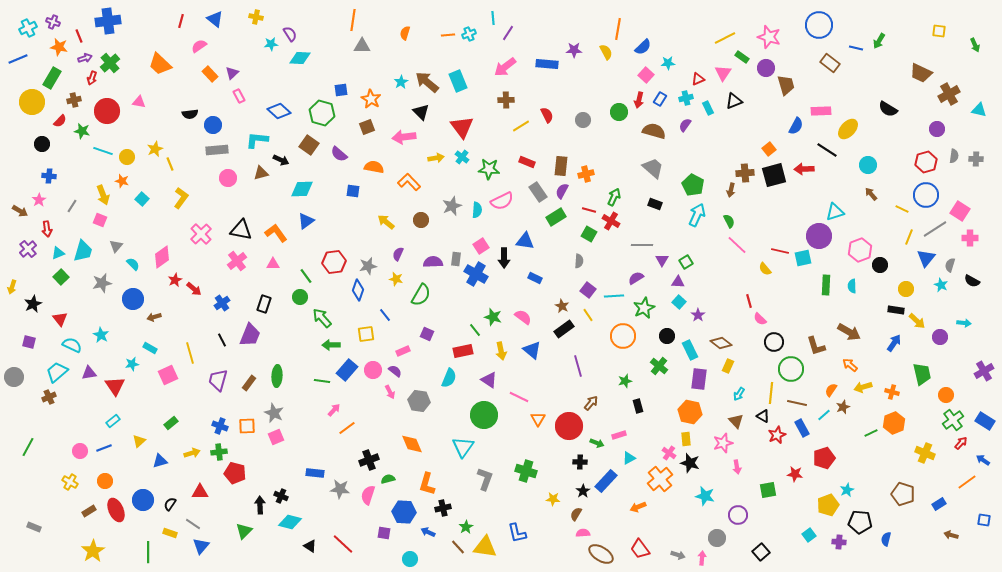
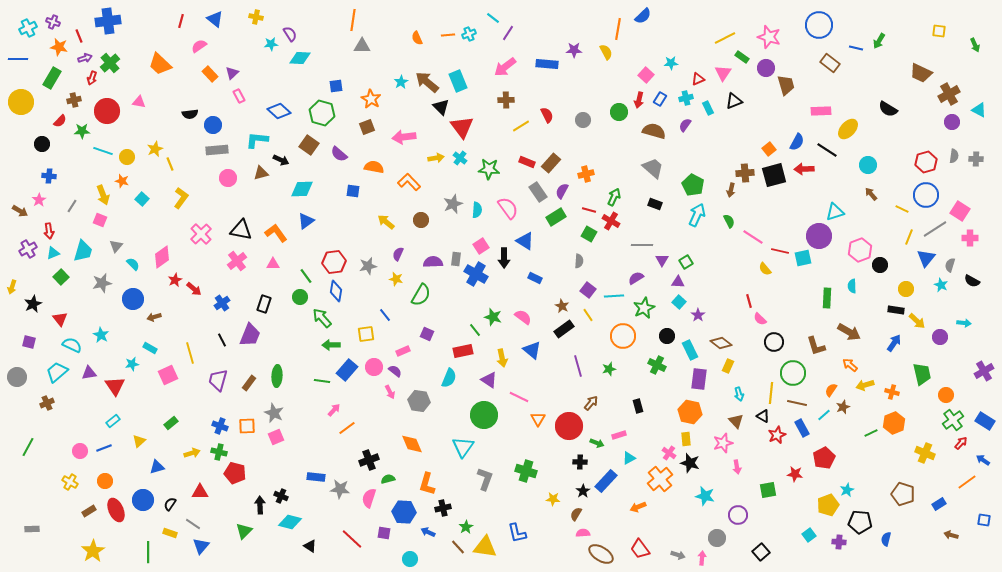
cyan line at (493, 18): rotated 48 degrees counterclockwise
orange semicircle at (405, 33): moved 12 px right, 5 px down; rotated 40 degrees counterclockwise
blue semicircle at (643, 47): moved 31 px up
blue line at (18, 59): rotated 24 degrees clockwise
cyan star at (668, 63): moved 3 px right
blue square at (341, 90): moved 5 px left, 4 px up
yellow circle at (32, 102): moved 11 px left
cyan triangle at (979, 110): rotated 14 degrees clockwise
black triangle at (421, 112): moved 20 px right, 5 px up
blue semicircle at (796, 126): moved 1 px right, 16 px down
purple circle at (937, 129): moved 15 px right, 7 px up
green star at (82, 131): rotated 14 degrees counterclockwise
cyan cross at (462, 157): moved 2 px left, 1 px down
brown rectangle at (561, 166): moved 10 px left, 3 px up; rotated 36 degrees clockwise
pink semicircle at (502, 201): moved 6 px right, 7 px down; rotated 100 degrees counterclockwise
gray star at (452, 206): moved 1 px right, 2 px up
red arrow at (47, 229): moved 2 px right, 2 px down
blue triangle at (525, 241): rotated 24 degrees clockwise
pink line at (737, 245): moved 16 px right, 8 px up; rotated 10 degrees counterclockwise
purple cross at (28, 249): rotated 12 degrees clockwise
cyan triangle at (58, 253): moved 5 px left
green rectangle at (826, 285): moved 1 px right, 13 px down
blue diamond at (358, 290): moved 22 px left, 1 px down; rotated 10 degrees counterclockwise
yellow arrow at (501, 351): moved 1 px right, 7 px down
green cross at (659, 366): moved 2 px left, 1 px up; rotated 12 degrees counterclockwise
green circle at (791, 369): moved 2 px right, 4 px down
pink circle at (373, 370): moved 1 px right, 3 px up
gray circle at (14, 377): moved 3 px right
green star at (625, 381): moved 16 px left, 12 px up
yellow arrow at (863, 387): moved 2 px right, 2 px up
cyan arrow at (739, 394): rotated 48 degrees counterclockwise
brown cross at (49, 397): moved 2 px left, 6 px down
green cross at (219, 452): rotated 21 degrees clockwise
red pentagon at (824, 458): rotated 10 degrees counterclockwise
blue triangle at (160, 461): moved 3 px left, 6 px down
blue rectangle at (315, 473): moved 1 px right, 4 px down
pink semicircle at (368, 495): moved 1 px right, 3 px down
gray rectangle at (34, 527): moved 2 px left, 2 px down; rotated 24 degrees counterclockwise
red line at (343, 544): moved 9 px right, 5 px up
